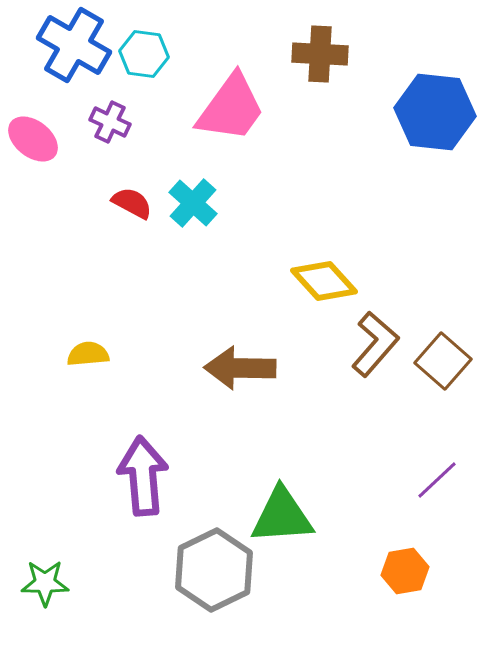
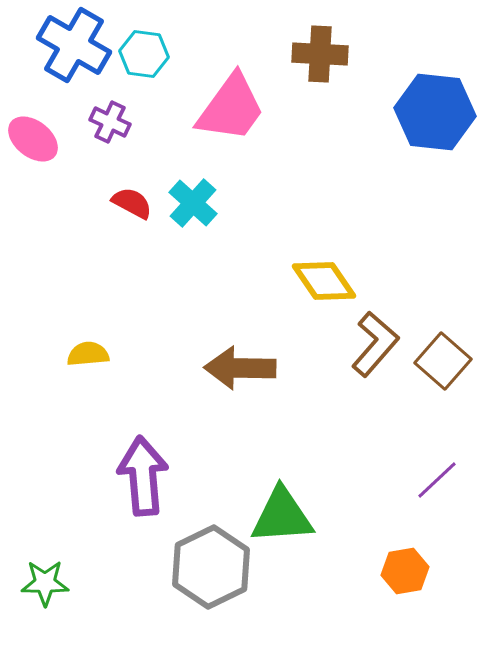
yellow diamond: rotated 8 degrees clockwise
gray hexagon: moved 3 px left, 3 px up
